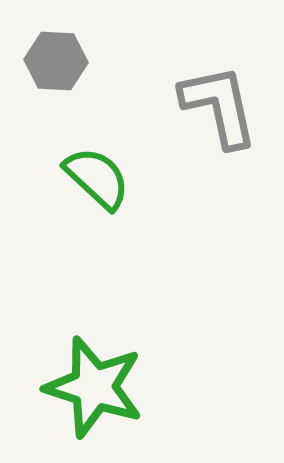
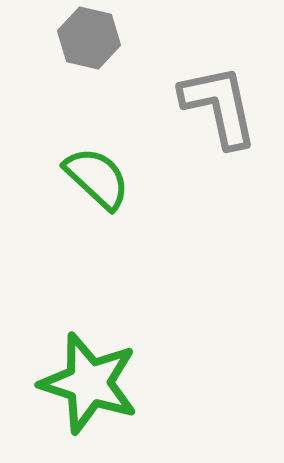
gray hexagon: moved 33 px right, 23 px up; rotated 10 degrees clockwise
green star: moved 5 px left, 4 px up
